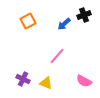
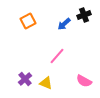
purple cross: moved 2 px right; rotated 24 degrees clockwise
